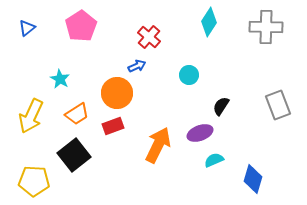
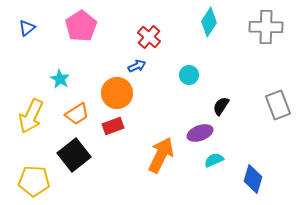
orange arrow: moved 3 px right, 10 px down
